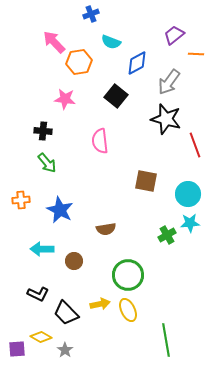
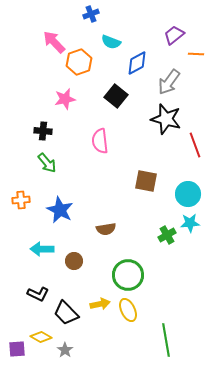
orange hexagon: rotated 10 degrees counterclockwise
pink star: rotated 20 degrees counterclockwise
